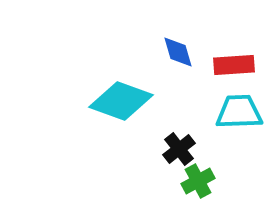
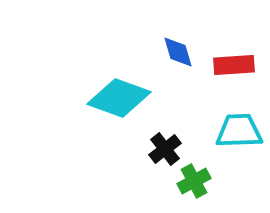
cyan diamond: moved 2 px left, 3 px up
cyan trapezoid: moved 19 px down
black cross: moved 14 px left
green cross: moved 4 px left
